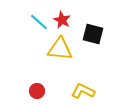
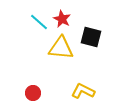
red star: moved 1 px up
black square: moved 2 px left, 3 px down
yellow triangle: moved 1 px right, 1 px up
red circle: moved 4 px left, 2 px down
